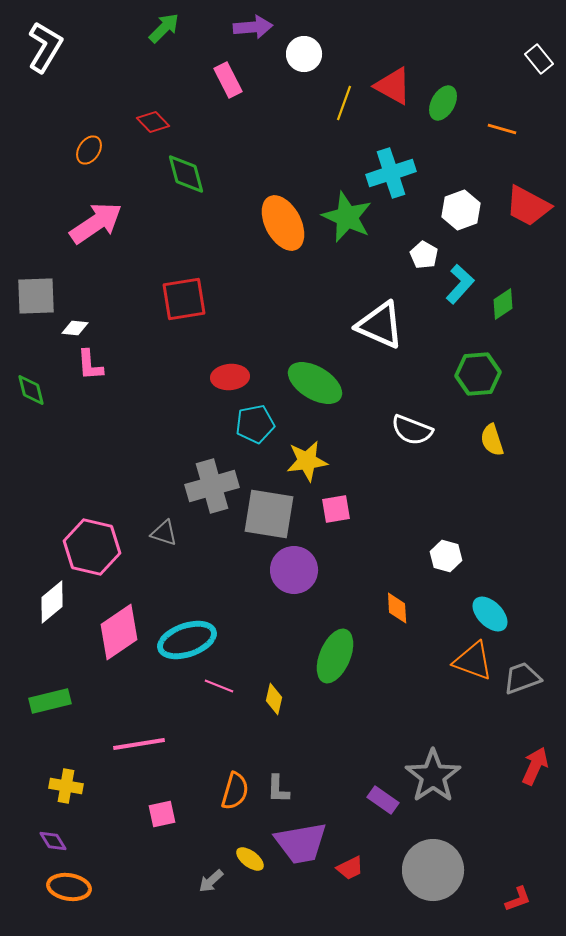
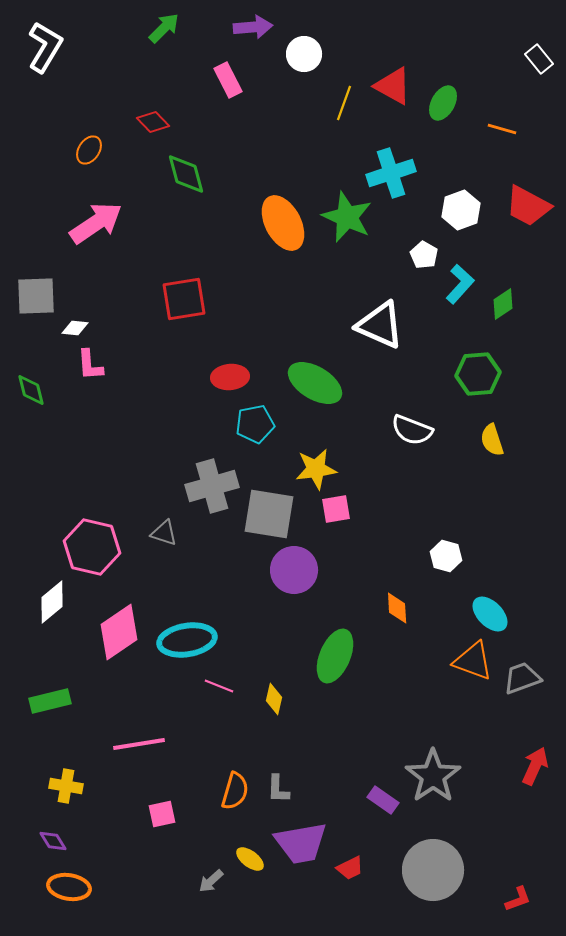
yellow star at (307, 461): moved 9 px right, 8 px down
cyan ellipse at (187, 640): rotated 10 degrees clockwise
